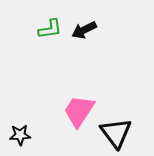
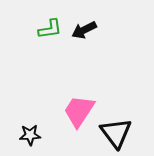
black star: moved 10 px right
